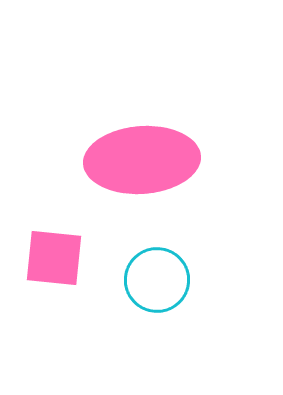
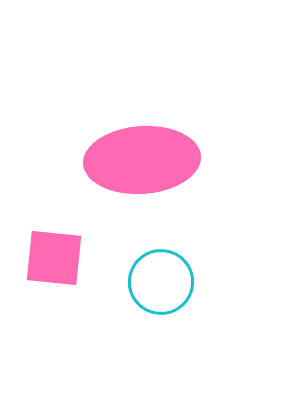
cyan circle: moved 4 px right, 2 px down
